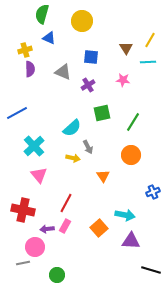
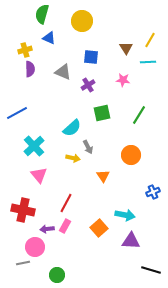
green line: moved 6 px right, 7 px up
